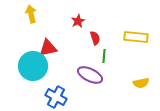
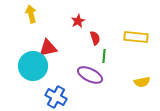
yellow semicircle: moved 1 px right, 1 px up
